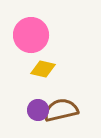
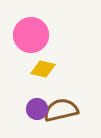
purple circle: moved 1 px left, 1 px up
